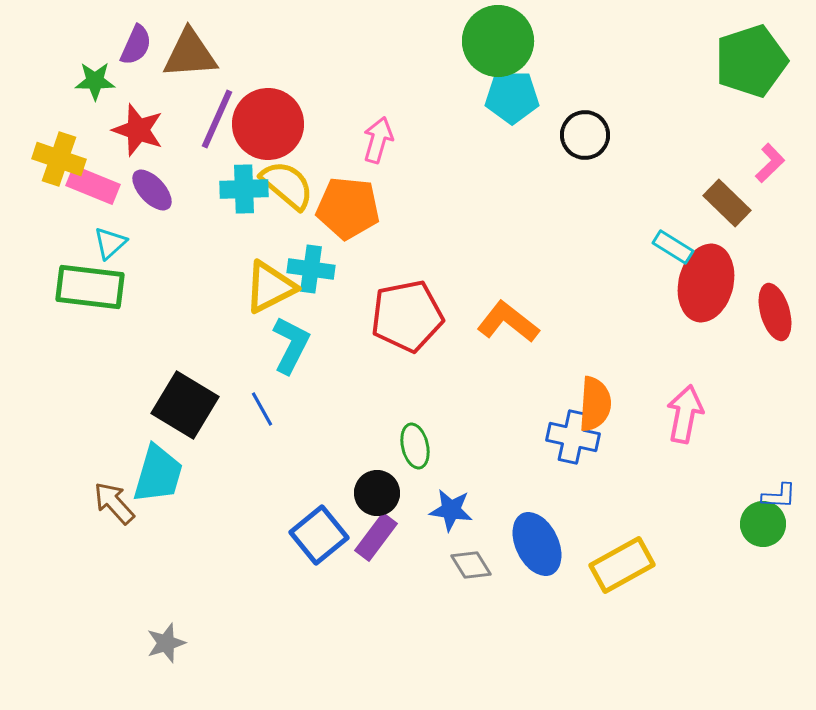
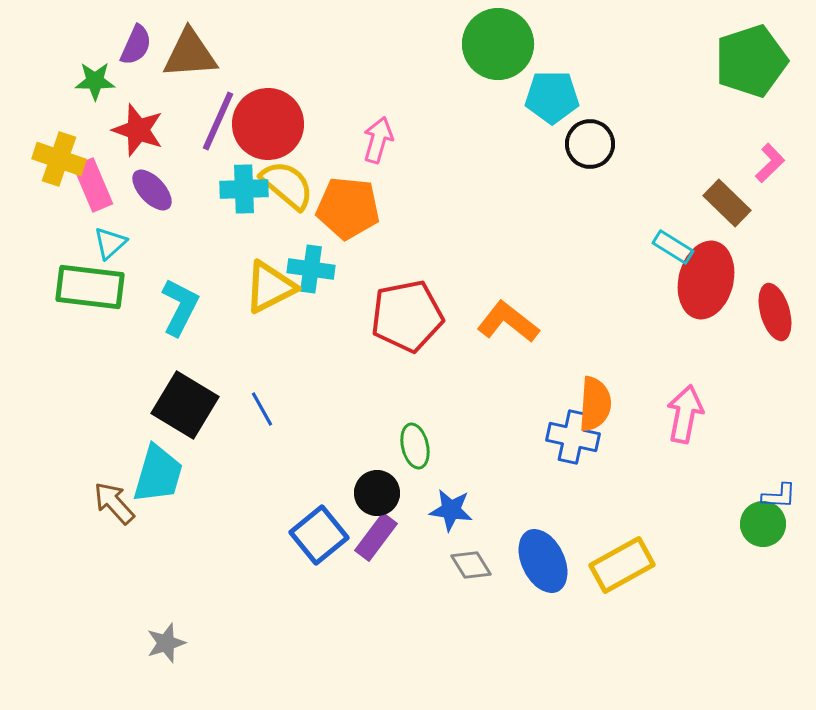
green circle at (498, 41): moved 3 px down
cyan pentagon at (512, 97): moved 40 px right
purple line at (217, 119): moved 1 px right, 2 px down
black circle at (585, 135): moved 5 px right, 9 px down
pink rectangle at (93, 185): rotated 45 degrees clockwise
red ellipse at (706, 283): moved 3 px up
cyan L-shape at (291, 345): moved 111 px left, 38 px up
blue ellipse at (537, 544): moved 6 px right, 17 px down
